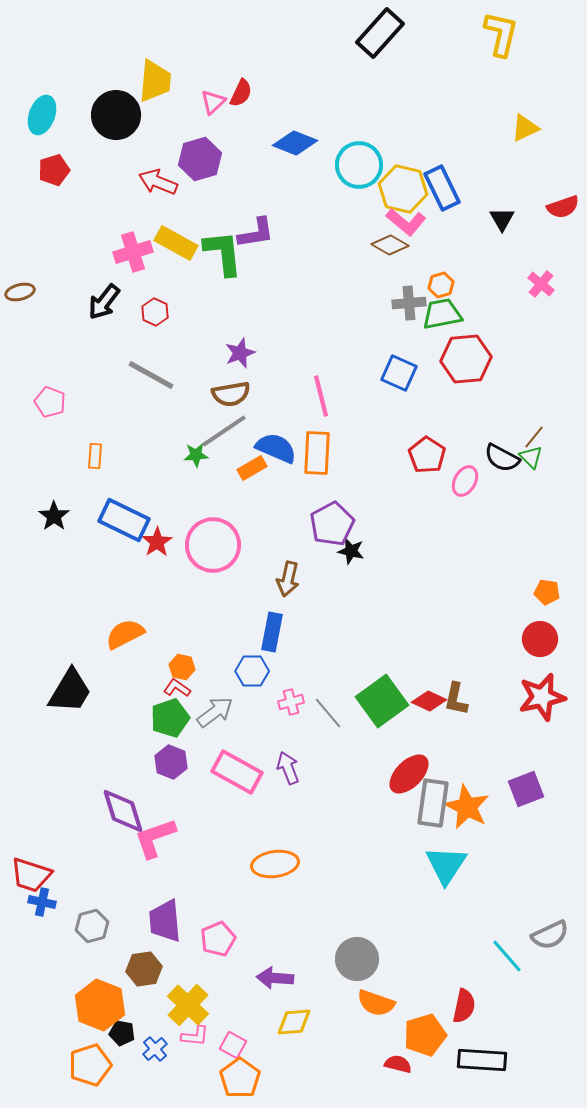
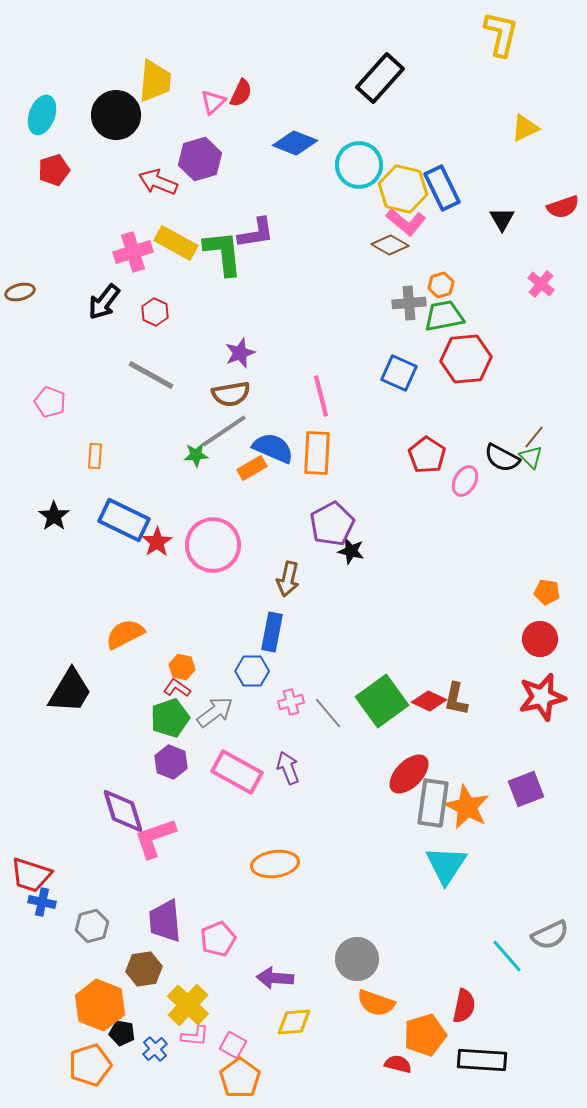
black rectangle at (380, 33): moved 45 px down
green trapezoid at (442, 314): moved 2 px right, 2 px down
blue semicircle at (276, 448): moved 3 px left
